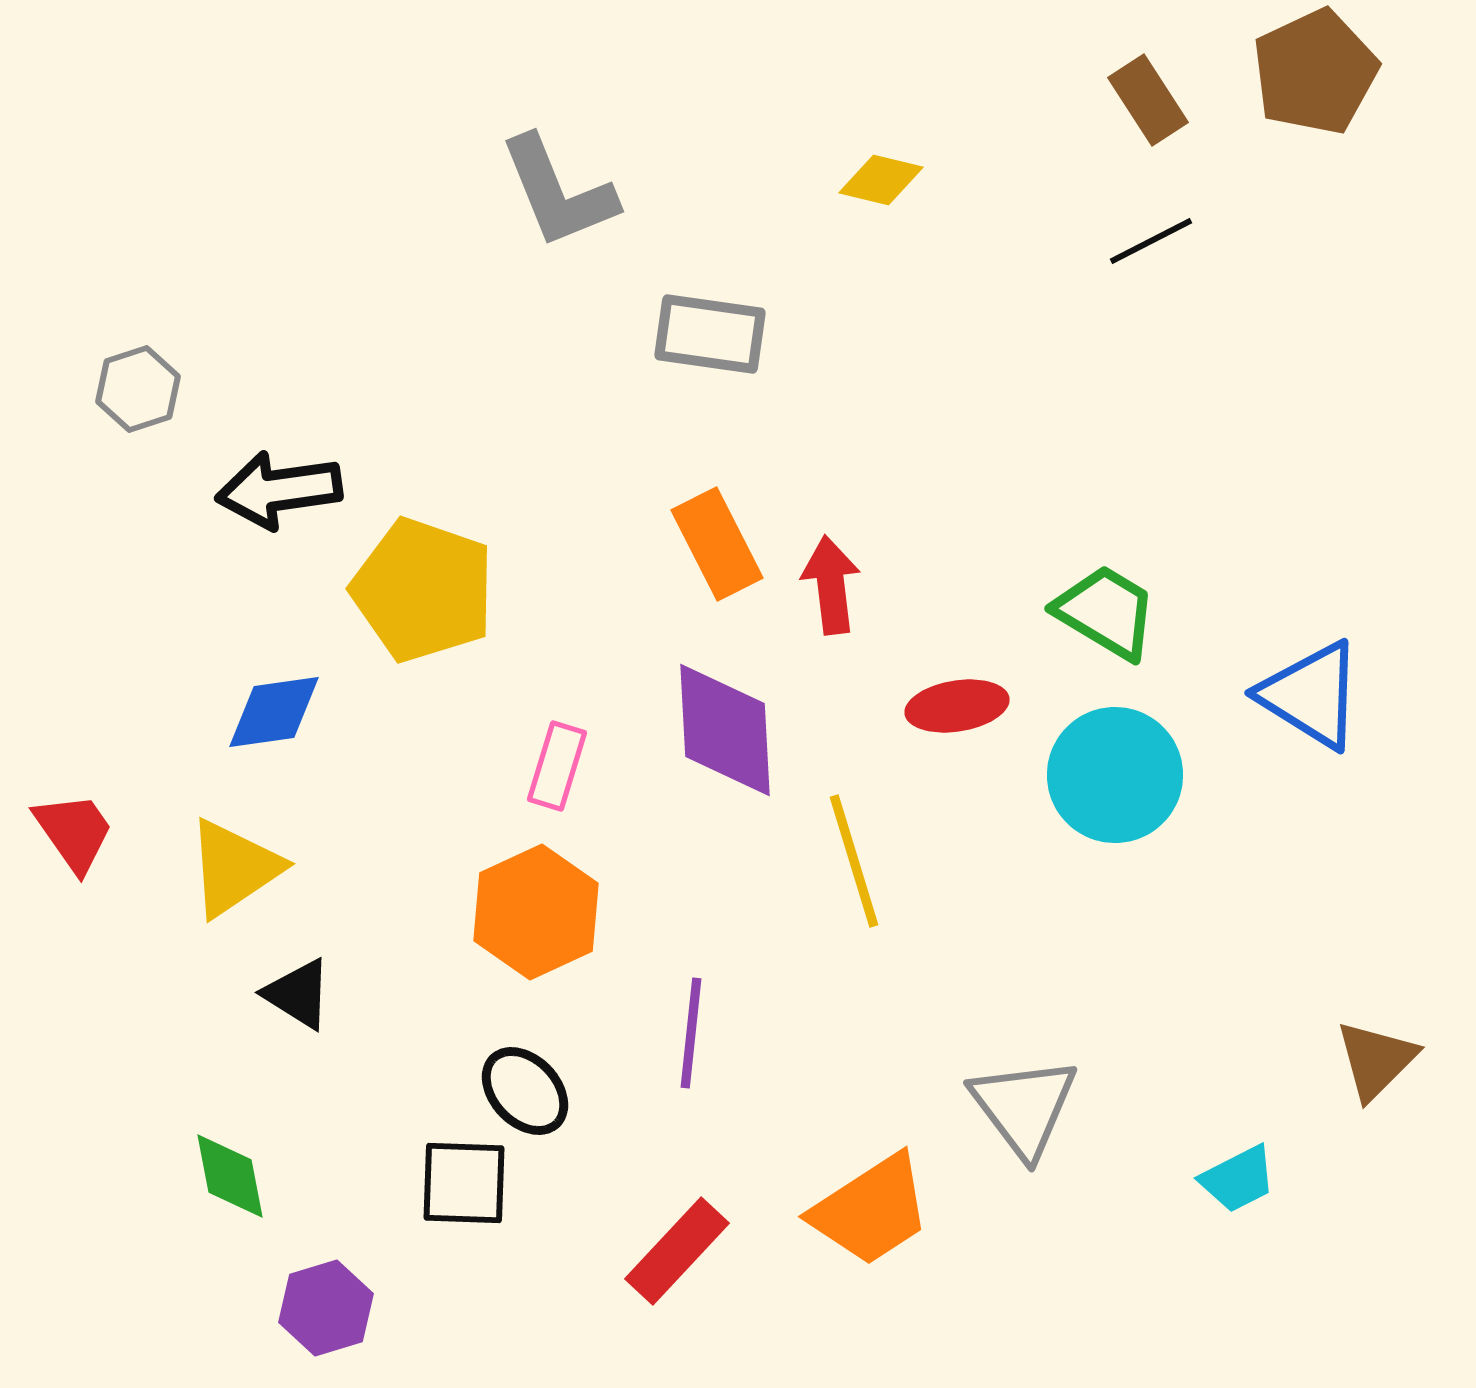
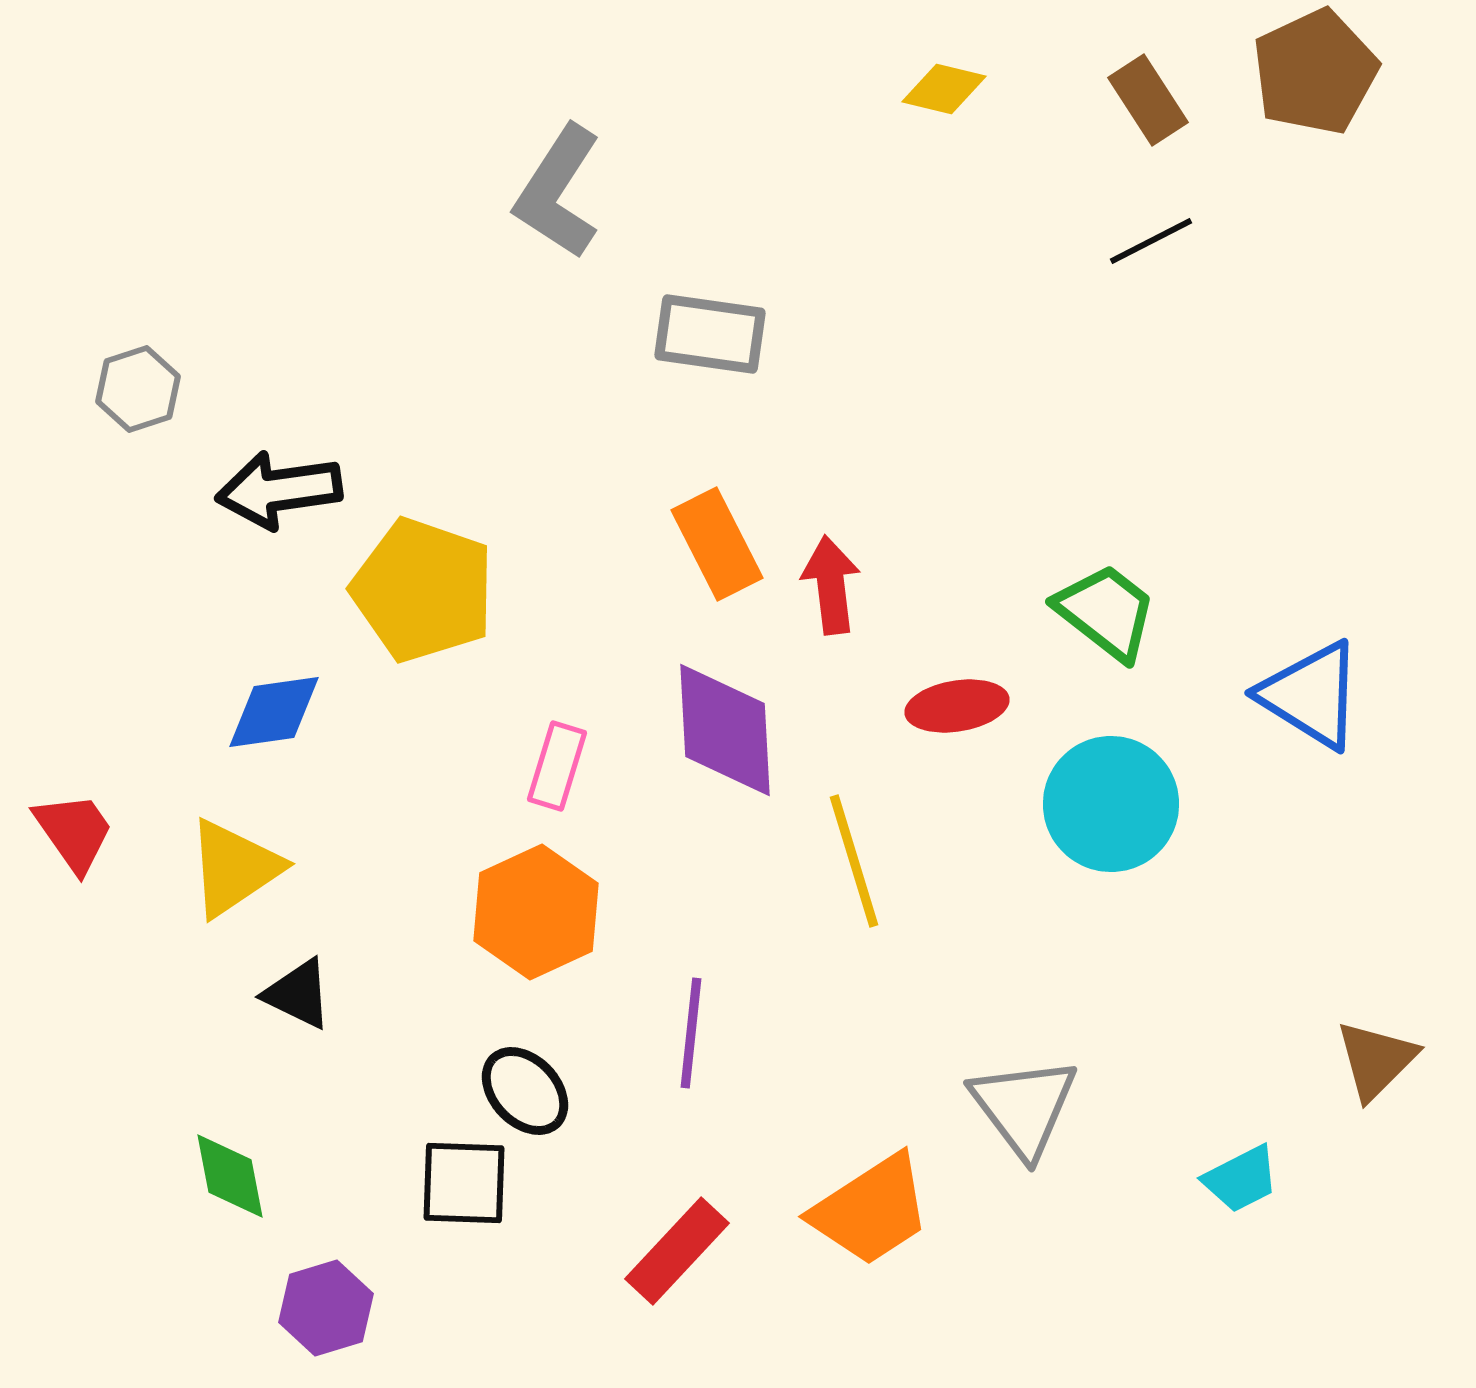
yellow diamond: moved 63 px right, 91 px up
gray L-shape: rotated 55 degrees clockwise
green trapezoid: rotated 7 degrees clockwise
cyan circle: moved 4 px left, 29 px down
black triangle: rotated 6 degrees counterclockwise
cyan trapezoid: moved 3 px right
